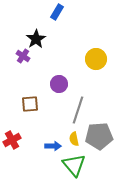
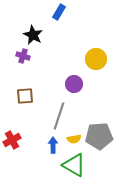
blue rectangle: moved 2 px right
black star: moved 3 px left, 4 px up; rotated 12 degrees counterclockwise
purple cross: rotated 16 degrees counterclockwise
purple circle: moved 15 px right
brown square: moved 5 px left, 8 px up
gray line: moved 19 px left, 6 px down
yellow semicircle: rotated 88 degrees counterclockwise
blue arrow: moved 1 px up; rotated 91 degrees counterclockwise
green triangle: rotated 20 degrees counterclockwise
